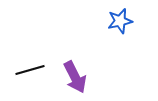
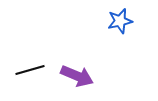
purple arrow: moved 2 px right, 1 px up; rotated 40 degrees counterclockwise
